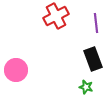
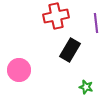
red cross: rotated 15 degrees clockwise
black rectangle: moved 23 px left, 9 px up; rotated 50 degrees clockwise
pink circle: moved 3 px right
